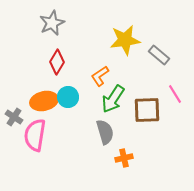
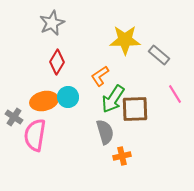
yellow star: rotated 8 degrees clockwise
brown square: moved 12 px left, 1 px up
orange cross: moved 2 px left, 2 px up
